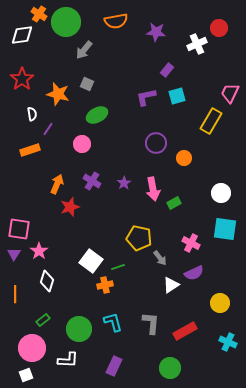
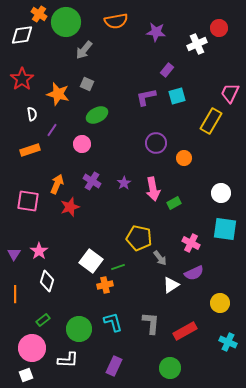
purple line at (48, 129): moved 4 px right, 1 px down
pink square at (19, 229): moved 9 px right, 28 px up
